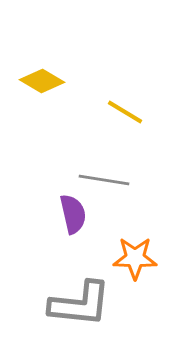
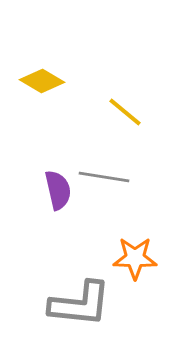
yellow line: rotated 9 degrees clockwise
gray line: moved 3 px up
purple semicircle: moved 15 px left, 24 px up
